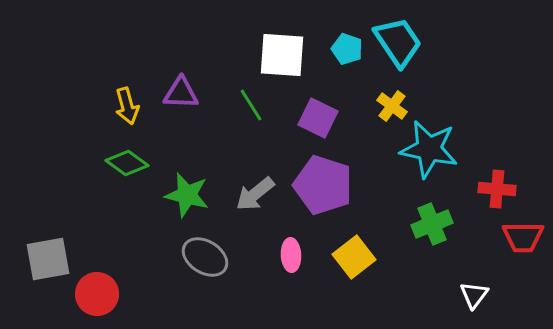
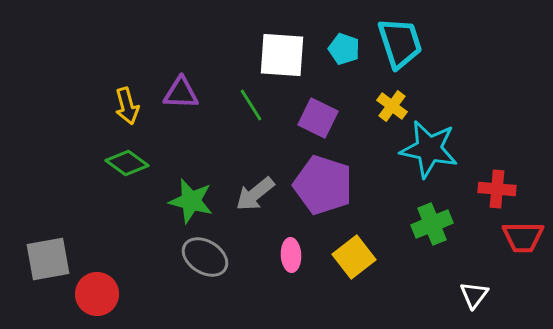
cyan trapezoid: moved 2 px right, 1 px down; rotated 16 degrees clockwise
cyan pentagon: moved 3 px left
green star: moved 4 px right, 6 px down
